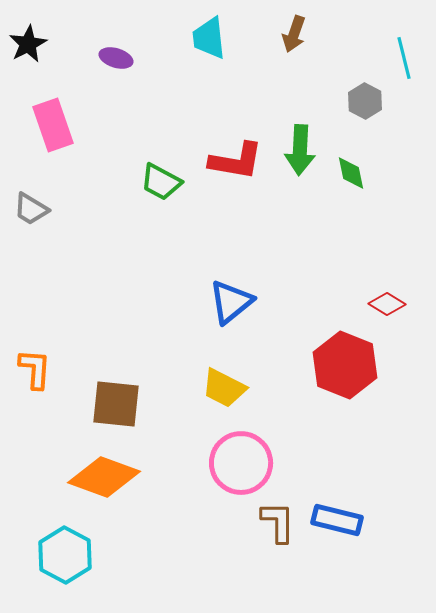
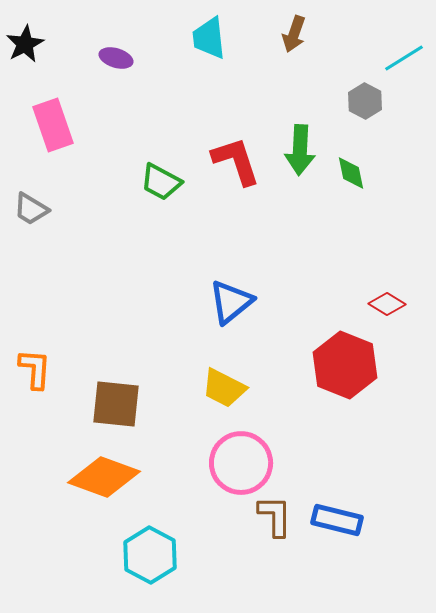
black star: moved 3 px left
cyan line: rotated 72 degrees clockwise
red L-shape: rotated 118 degrees counterclockwise
brown L-shape: moved 3 px left, 6 px up
cyan hexagon: moved 85 px right
